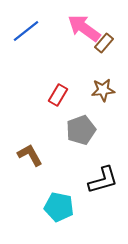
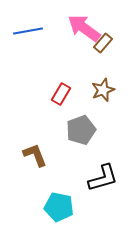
blue line: moved 2 px right; rotated 28 degrees clockwise
brown rectangle: moved 1 px left
brown star: rotated 15 degrees counterclockwise
red rectangle: moved 3 px right, 1 px up
brown L-shape: moved 5 px right; rotated 8 degrees clockwise
black L-shape: moved 2 px up
